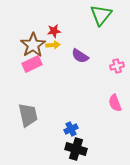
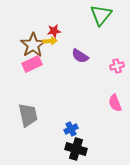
yellow arrow: moved 3 px left, 4 px up
